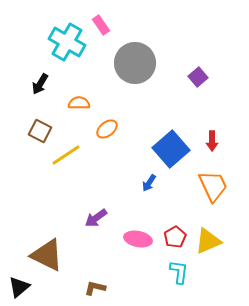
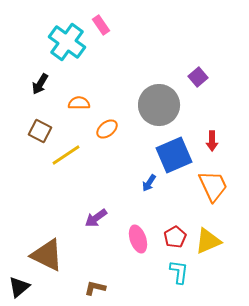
cyan cross: rotated 6 degrees clockwise
gray circle: moved 24 px right, 42 px down
blue square: moved 3 px right, 6 px down; rotated 18 degrees clockwise
pink ellipse: rotated 60 degrees clockwise
